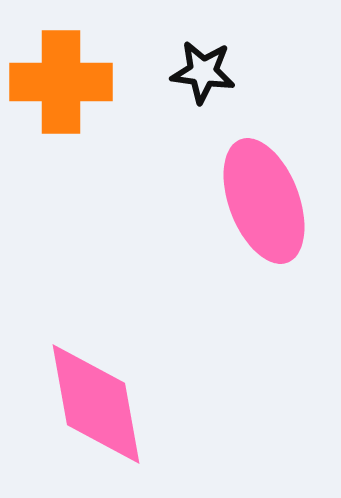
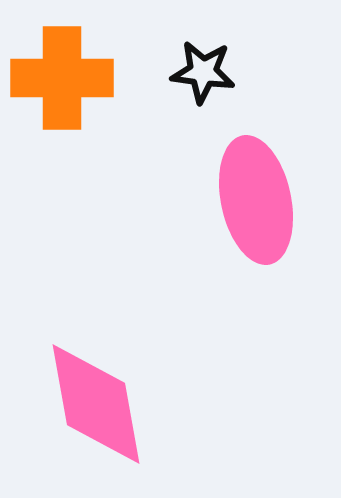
orange cross: moved 1 px right, 4 px up
pink ellipse: moved 8 px left, 1 px up; rotated 9 degrees clockwise
